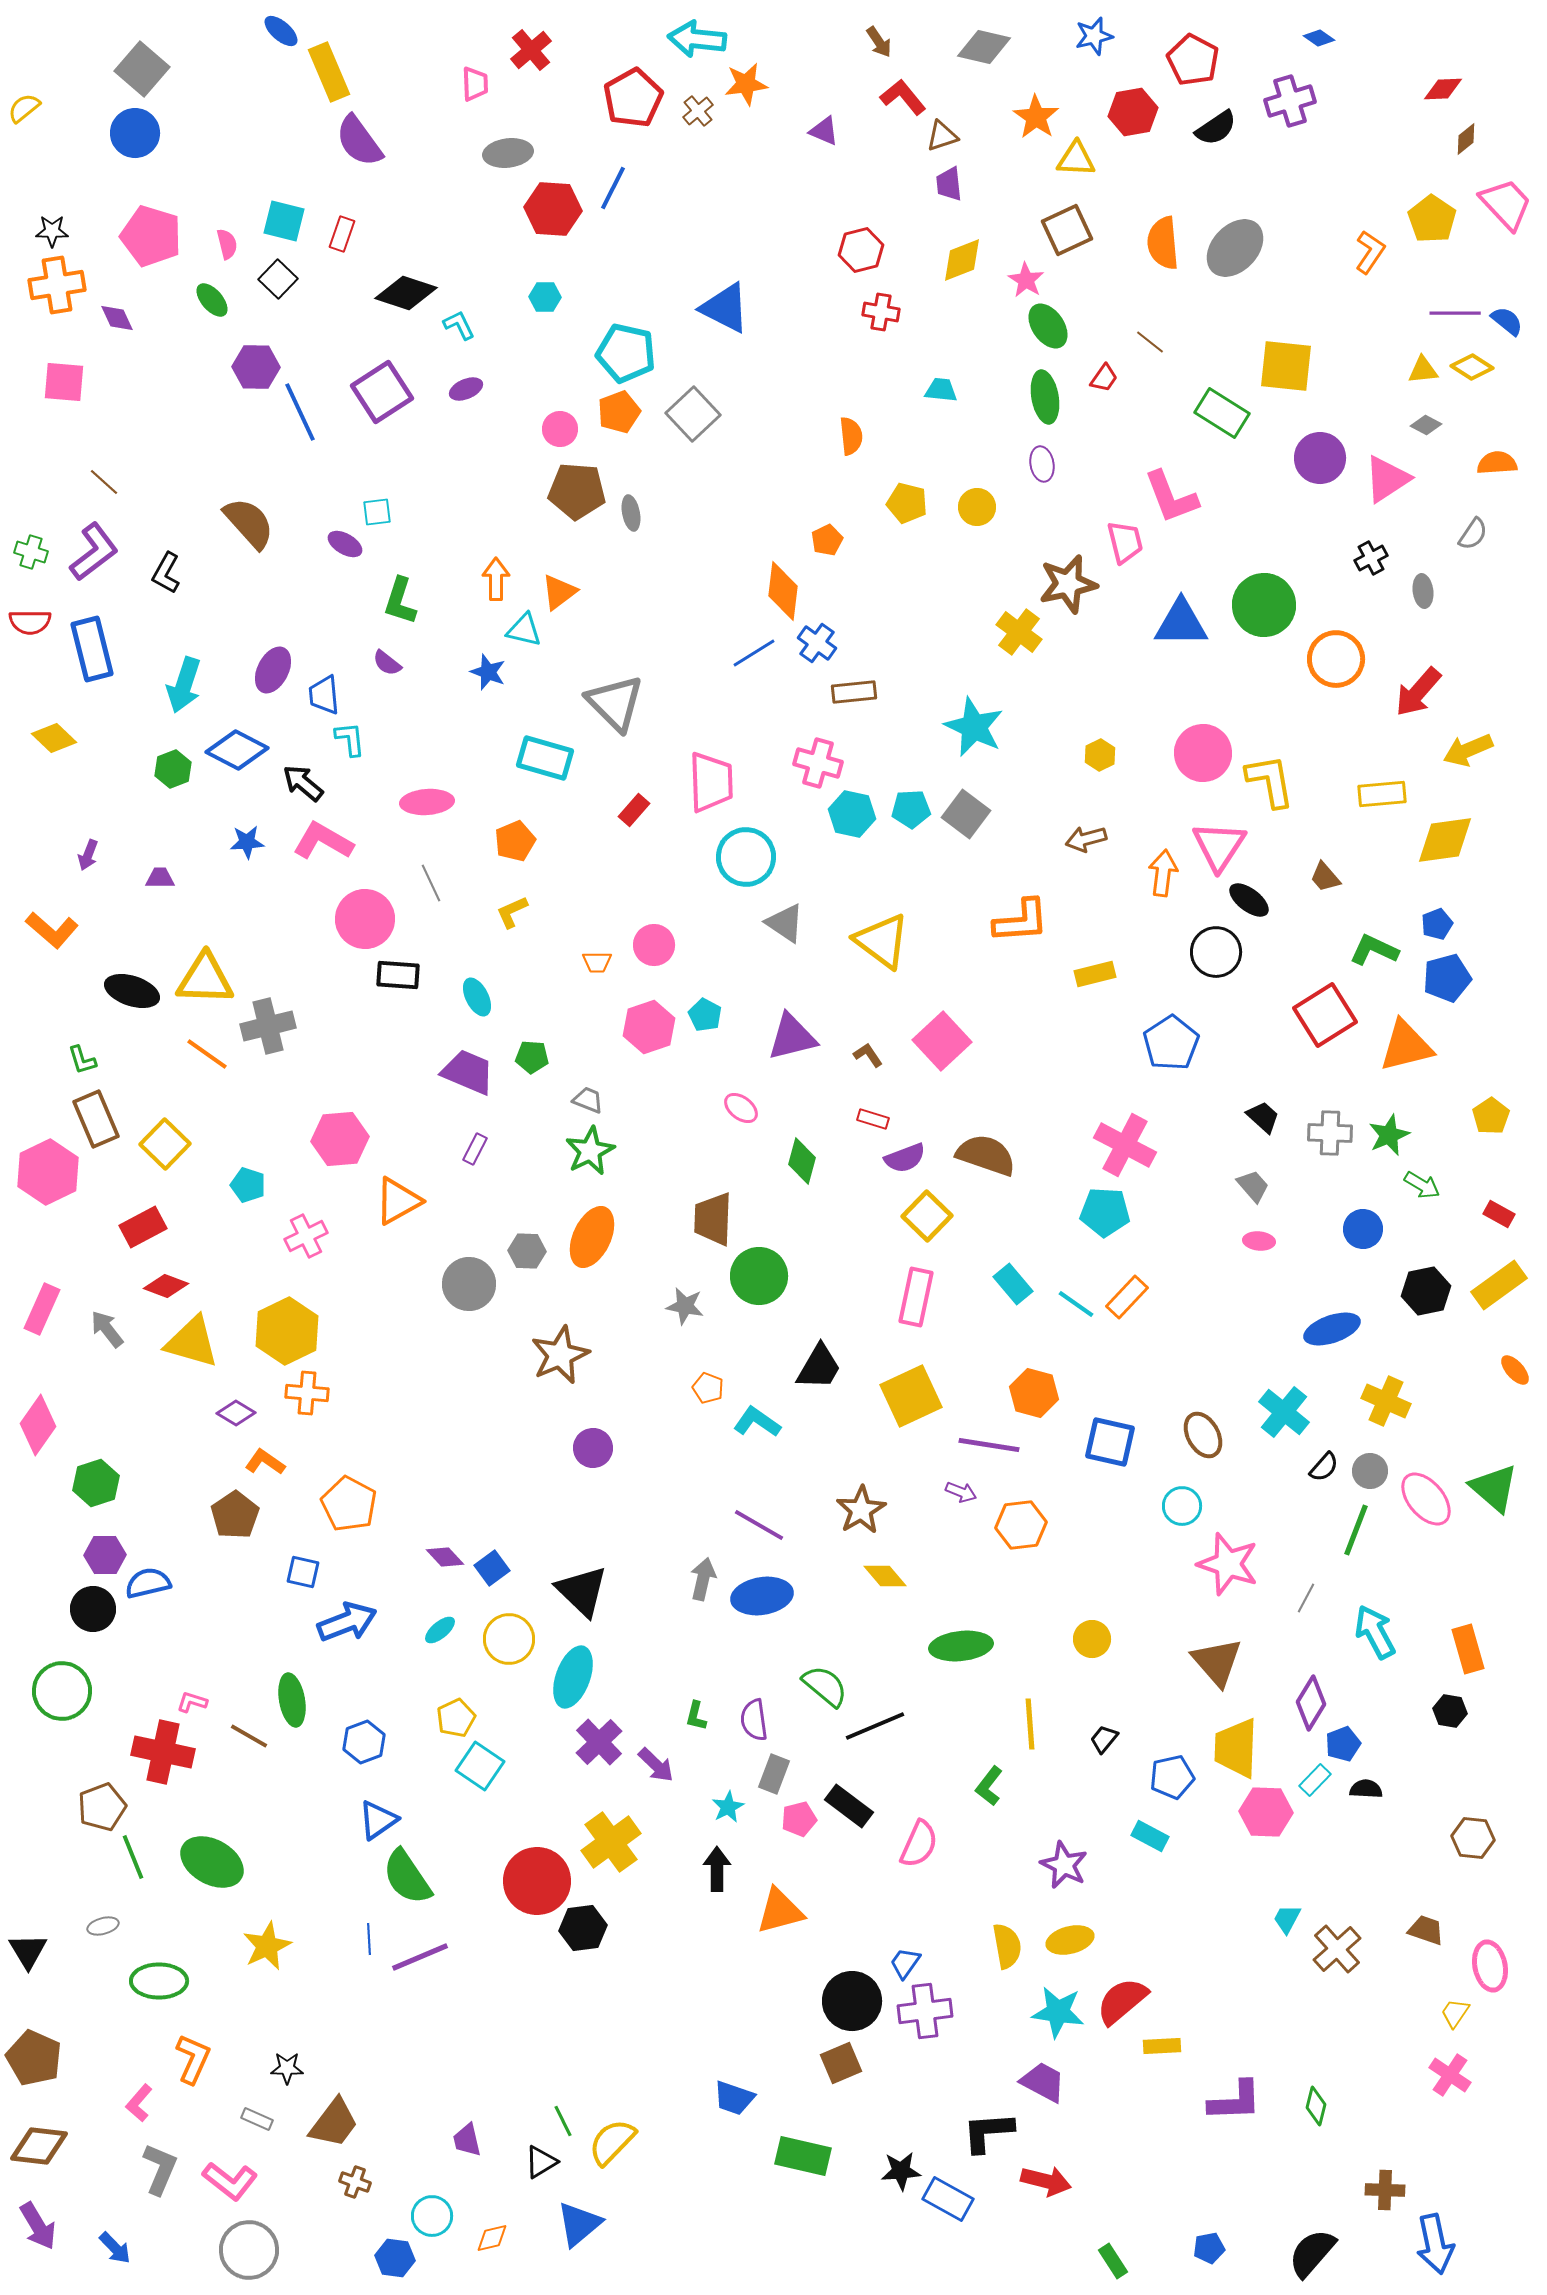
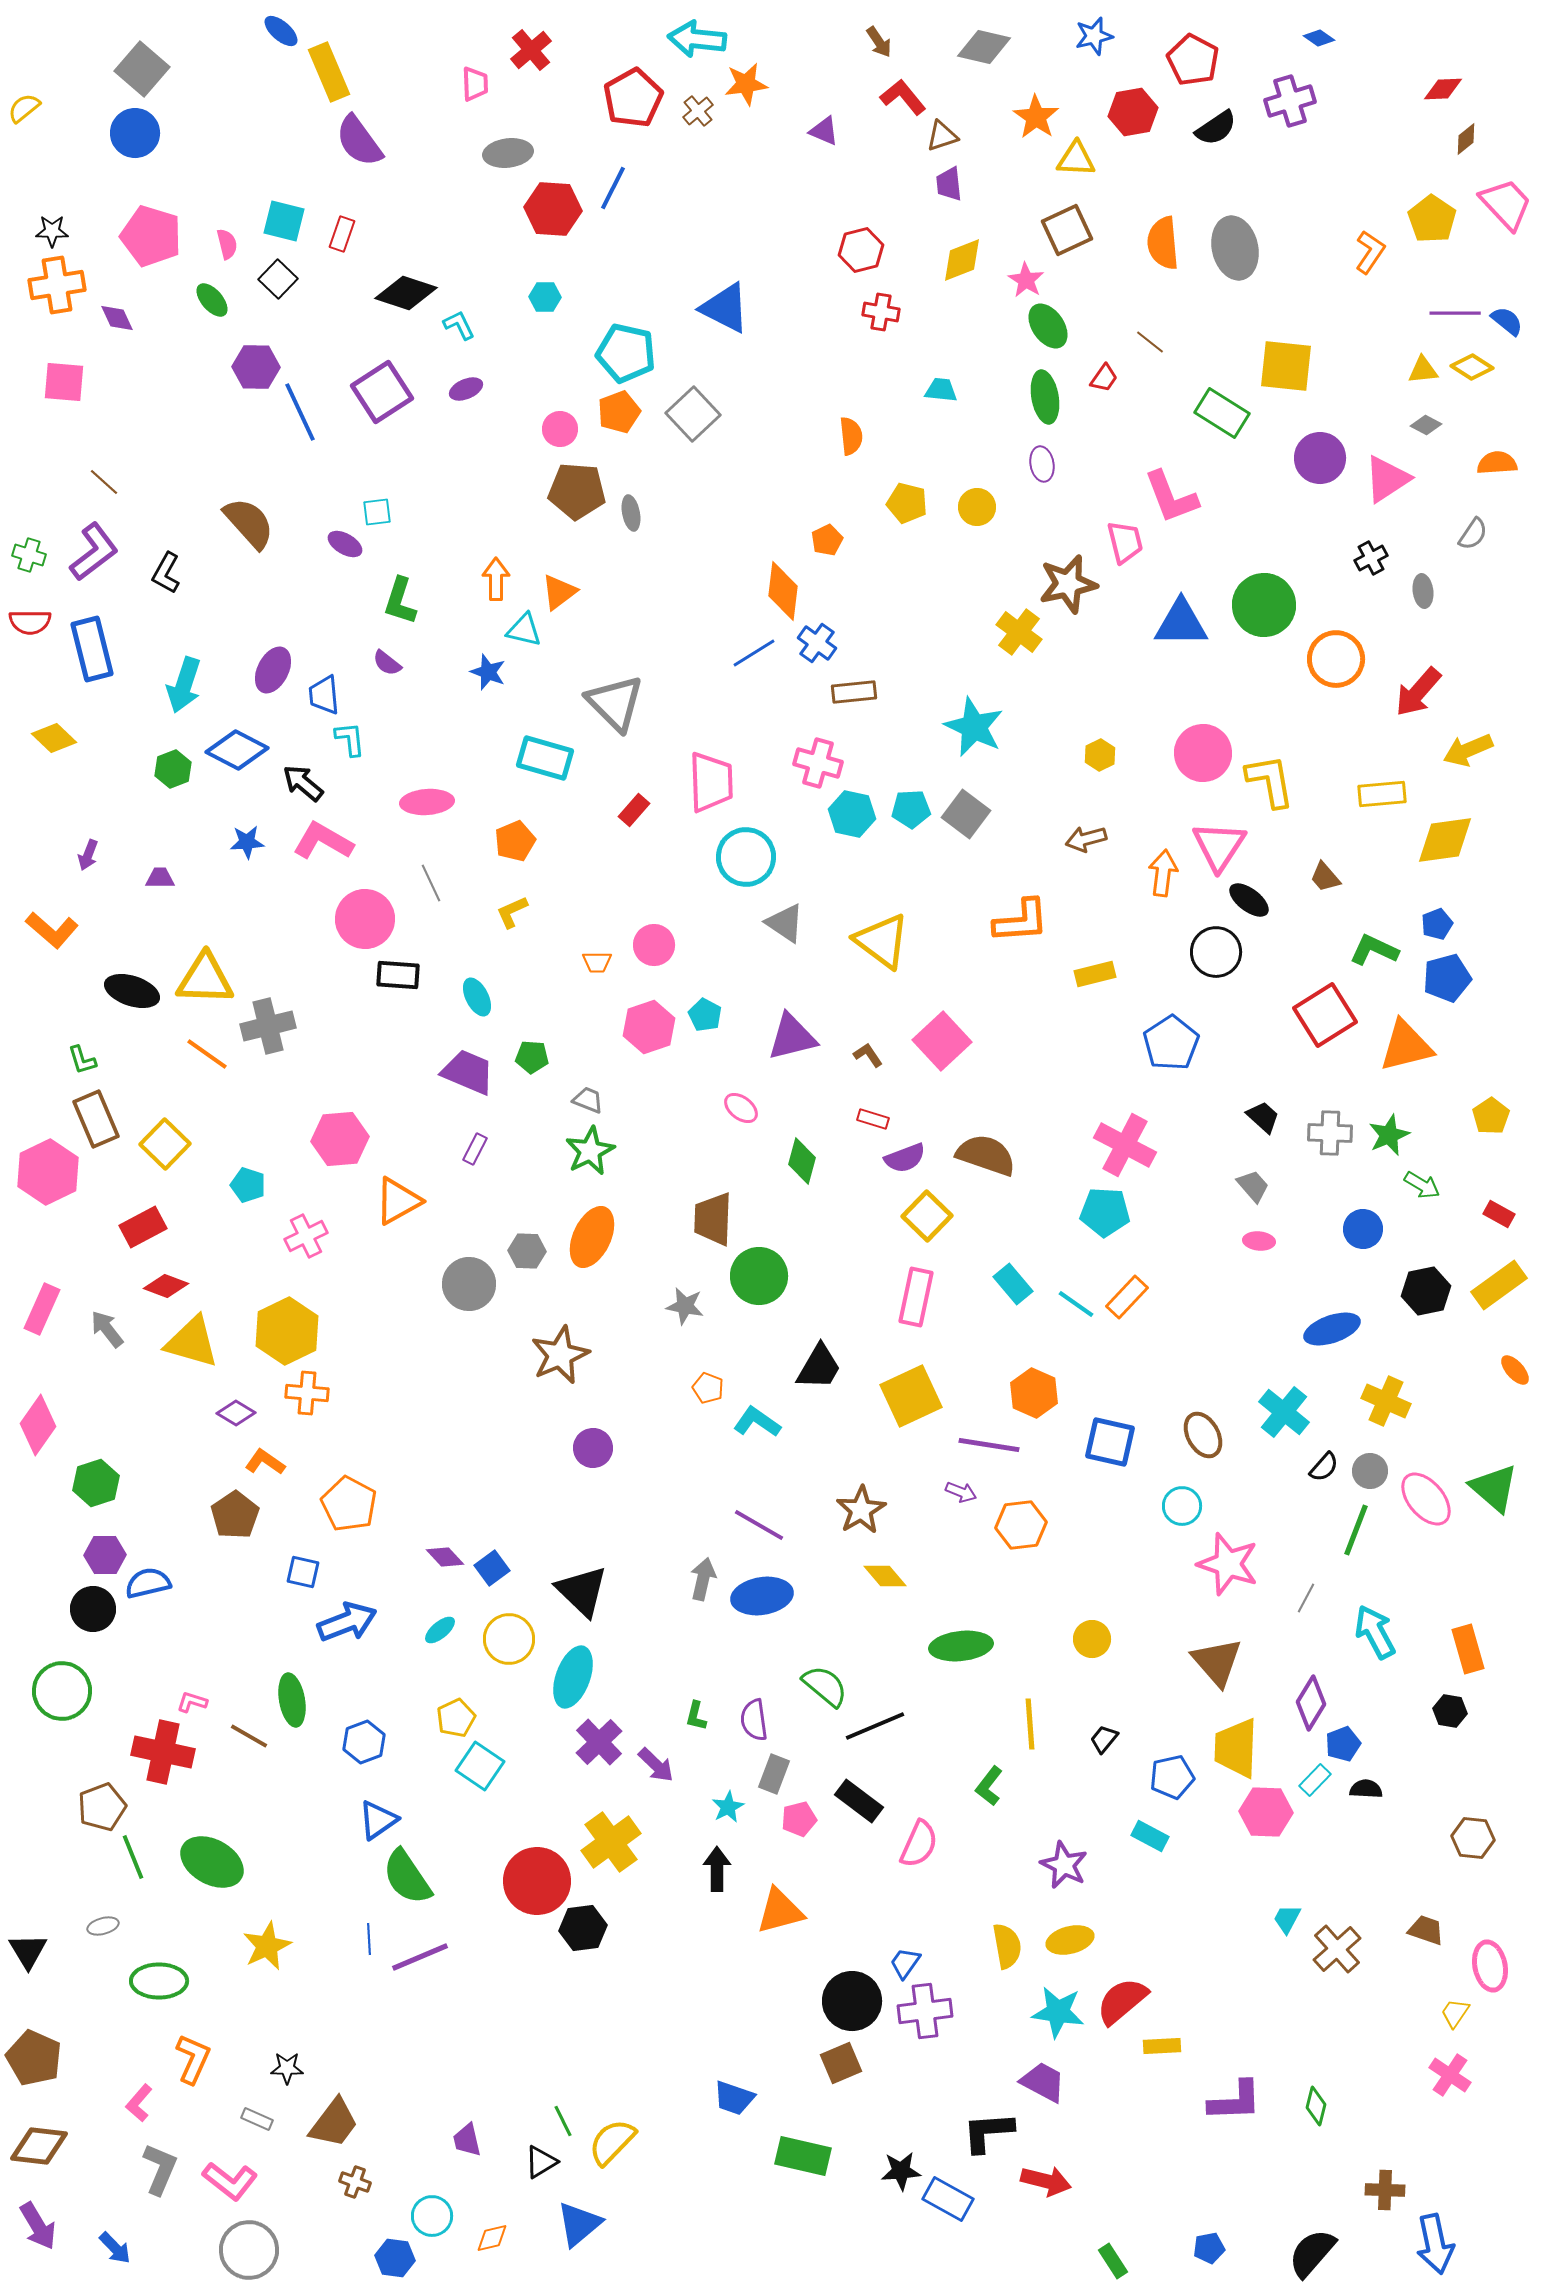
gray ellipse at (1235, 248): rotated 56 degrees counterclockwise
green cross at (31, 552): moved 2 px left, 3 px down
orange hexagon at (1034, 1393): rotated 9 degrees clockwise
black rectangle at (849, 1806): moved 10 px right, 5 px up
